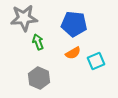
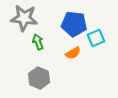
gray star: rotated 12 degrees clockwise
cyan square: moved 23 px up
